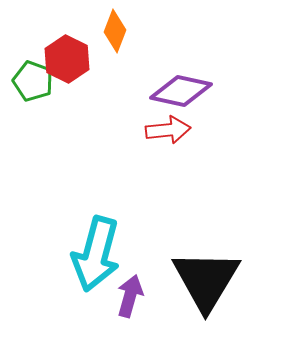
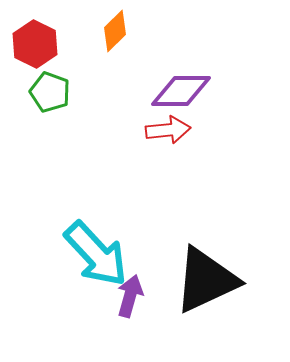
orange diamond: rotated 24 degrees clockwise
red hexagon: moved 32 px left, 15 px up
green pentagon: moved 17 px right, 11 px down
purple diamond: rotated 12 degrees counterclockwise
cyan arrow: rotated 58 degrees counterclockwise
black triangle: rotated 34 degrees clockwise
